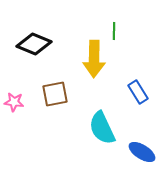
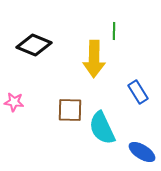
black diamond: moved 1 px down
brown square: moved 15 px right, 16 px down; rotated 12 degrees clockwise
